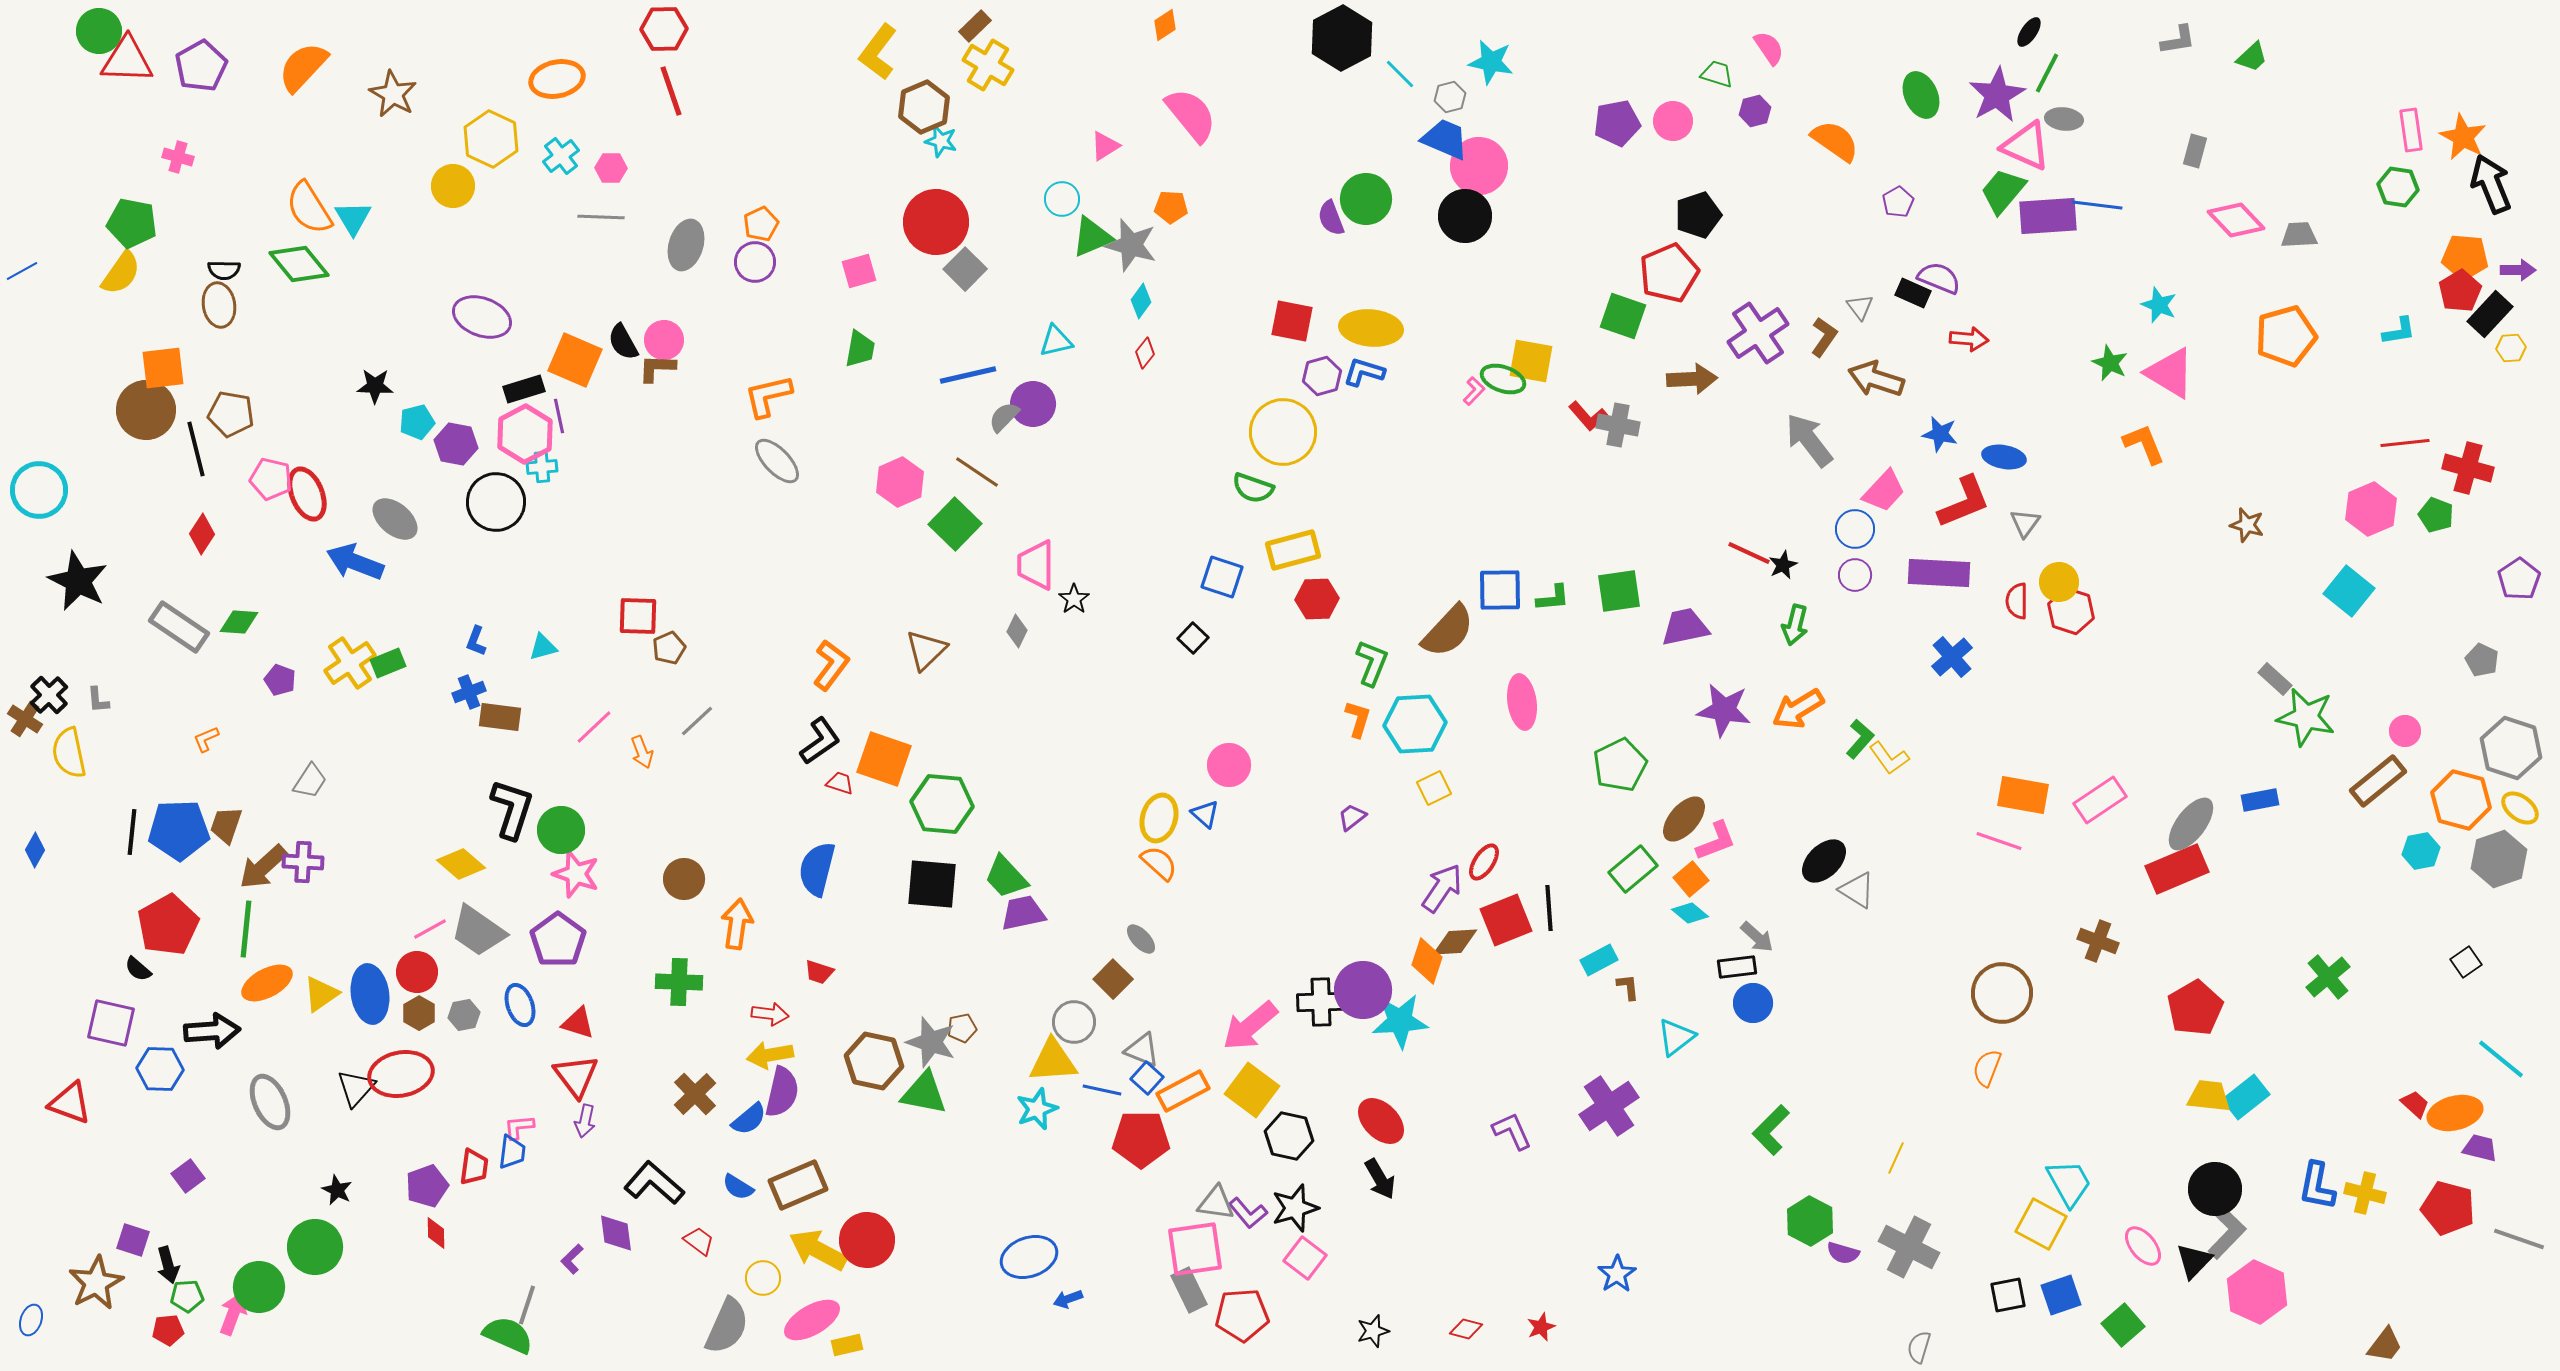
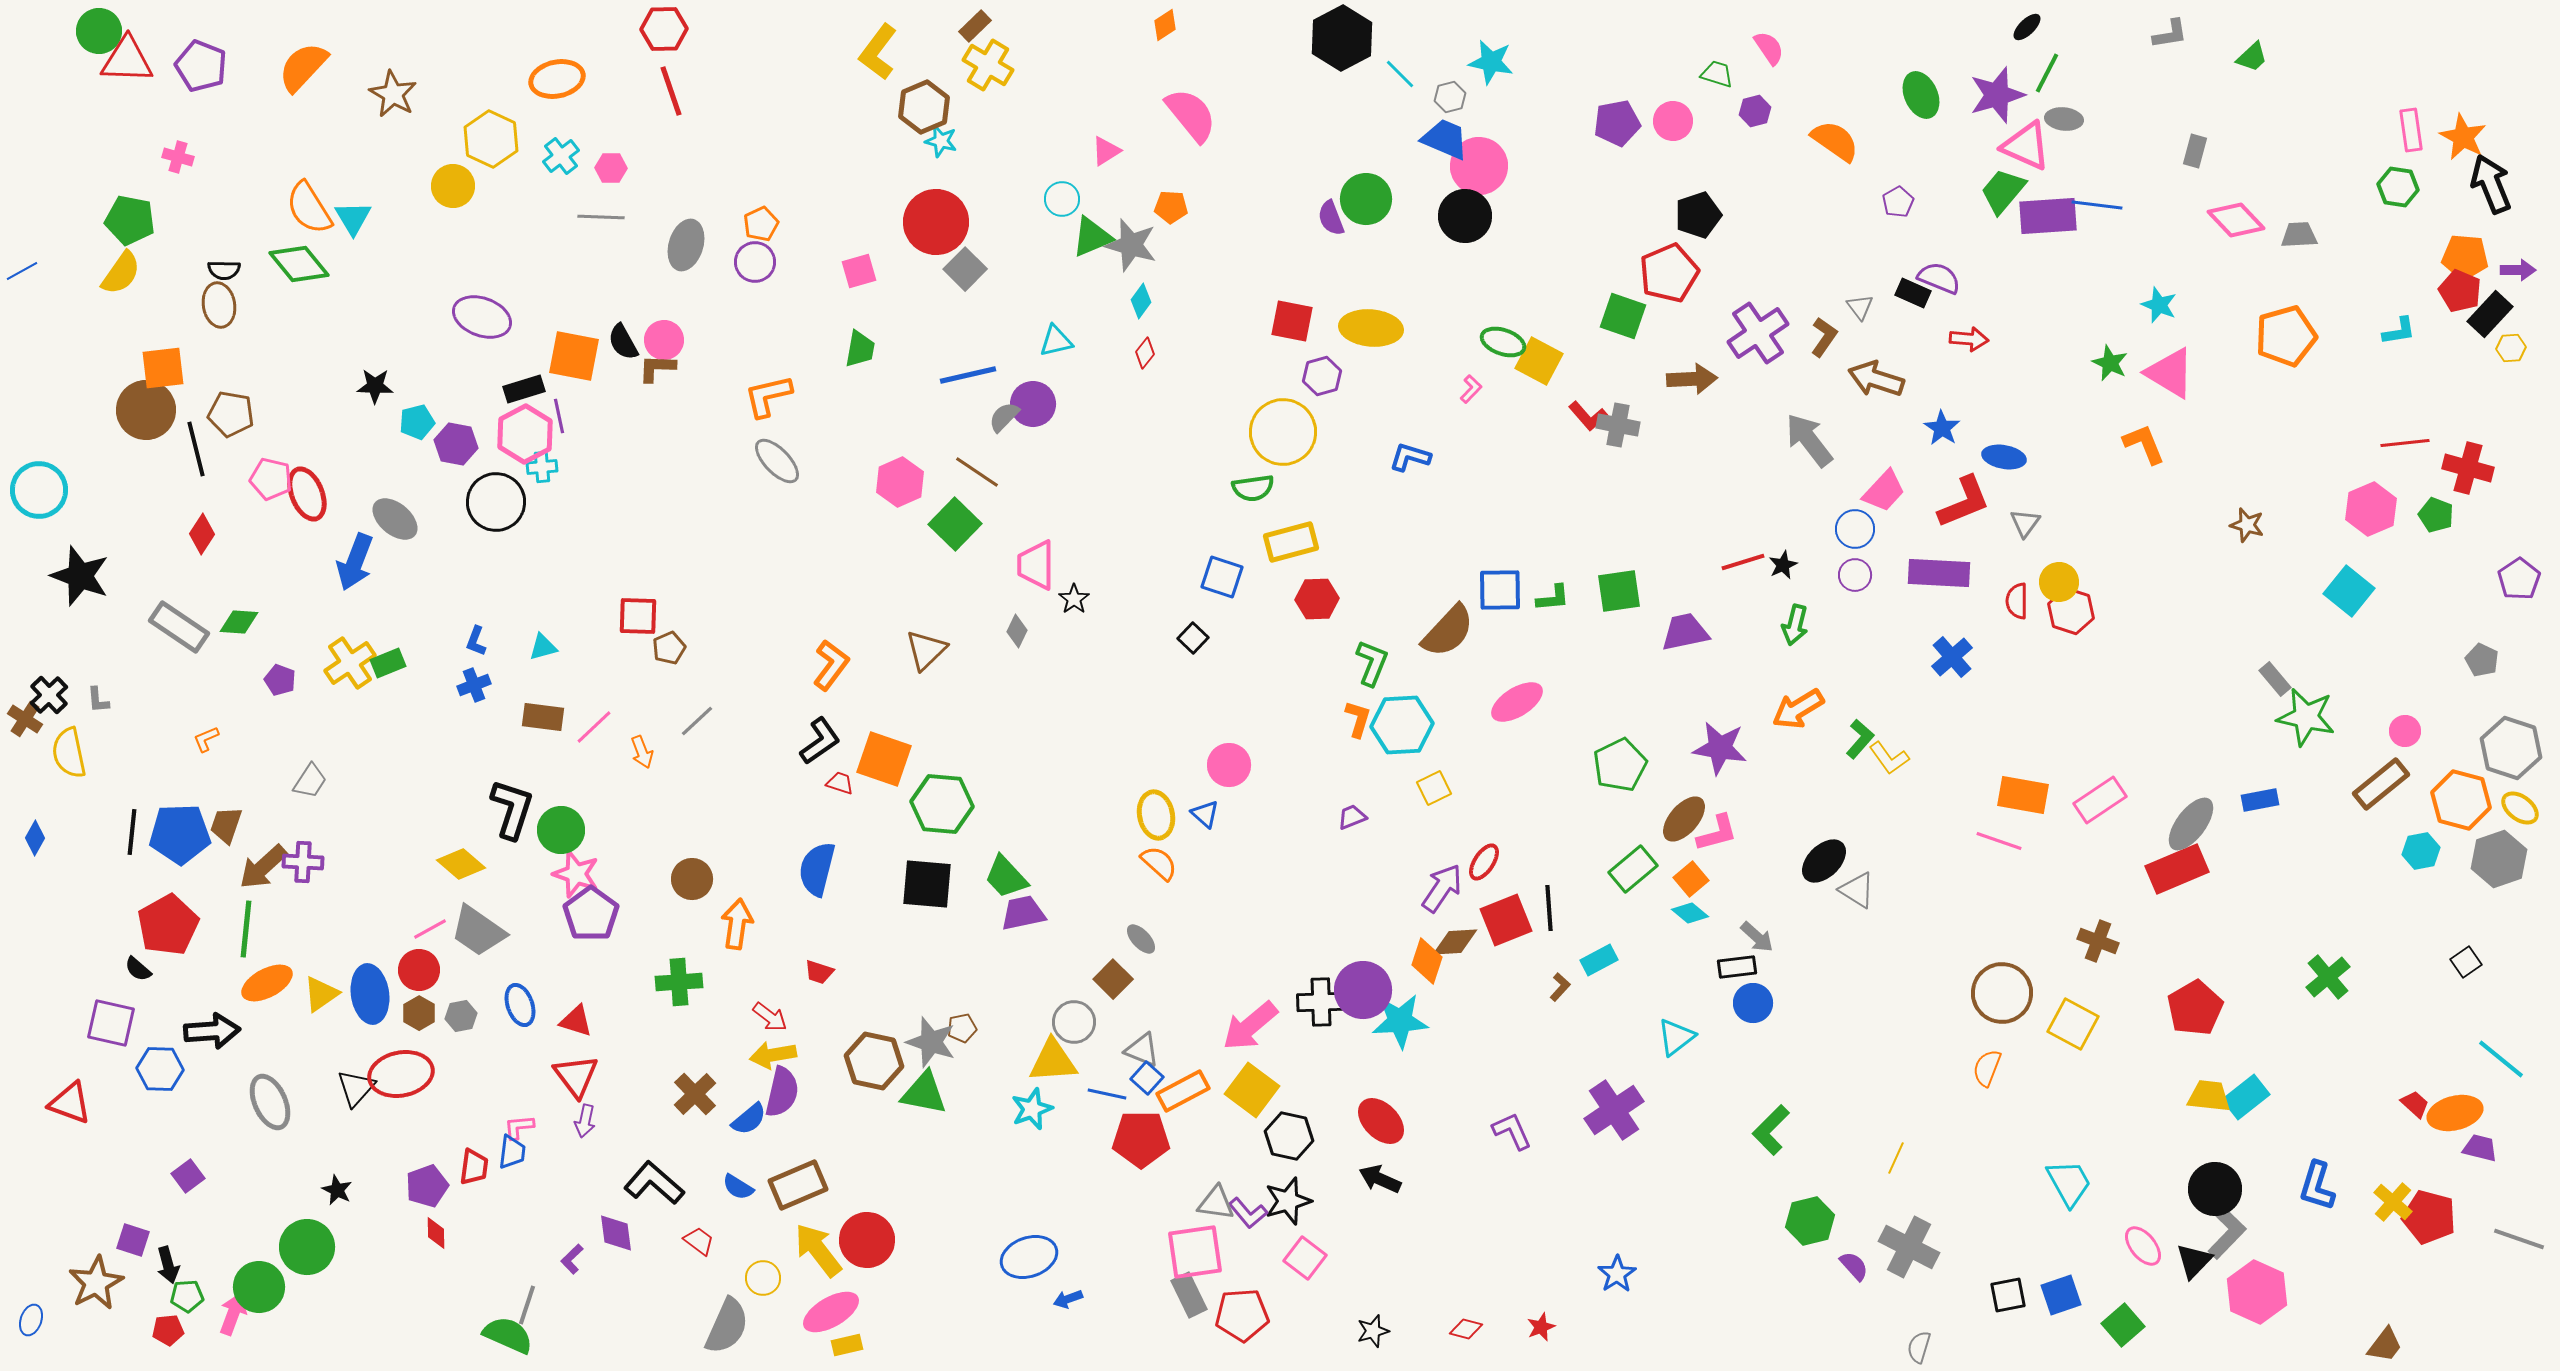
black ellipse at (2029, 32): moved 2 px left, 5 px up; rotated 12 degrees clockwise
gray L-shape at (2178, 40): moved 8 px left, 6 px up
purple pentagon at (201, 66): rotated 21 degrees counterclockwise
purple star at (1997, 95): rotated 12 degrees clockwise
pink triangle at (1105, 146): moved 1 px right, 5 px down
green pentagon at (132, 223): moved 2 px left, 3 px up
red pentagon at (2460, 291): rotated 18 degrees counterclockwise
orange square at (575, 360): moved 1 px left, 4 px up; rotated 12 degrees counterclockwise
yellow square at (1531, 361): moved 8 px right; rotated 18 degrees clockwise
blue L-shape at (1364, 372): moved 46 px right, 85 px down
green ellipse at (1503, 379): moved 37 px up
pink L-shape at (1474, 391): moved 3 px left, 2 px up
blue star at (1940, 434): moved 2 px right, 6 px up; rotated 21 degrees clockwise
green semicircle at (1253, 488): rotated 27 degrees counterclockwise
yellow rectangle at (1293, 550): moved 2 px left, 8 px up
red line at (1749, 553): moved 6 px left, 9 px down; rotated 42 degrees counterclockwise
blue arrow at (355, 562): rotated 90 degrees counterclockwise
black star at (78, 581): moved 2 px right, 5 px up; rotated 6 degrees counterclockwise
purple trapezoid at (1685, 627): moved 5 px down
gray rectangle at (2275, 679): rotated 8 degrees clockwise
blue cross at (469, 692): moved 5 px right, 7 px up
pink ellipse at (1522, 702): moved 5 px left; rotated 66 degrees clockwise
purple star at (1724, 710): moved 4 px left, 38 px down
brown rectangle at (500, 717): moved 43 px right
cyan hexagon at (1415, 724): moved 13 px left, 1 px down
brown rectangle at (2378, 781): moved 3 px right, 3 px down
purple trapezoid at (1352, 817): rotated 16 degrees clockwise
yellow ellipse at (1159, 818): moved 3 px left, 3 px up; rotated 27 degrees counterclockwise
blue pentagon at (179, 830): moved 1 px right, 4 px down
pink L-shape at (1716, 841): moved 1 px right, 8 px up; rotated 6 degrees clockwise
blue diamond at (35, 850): moved 12 px up
brown circle at (684, 879): moved 8 px right
black square at (932, 884): moved 5 px left
purple pentagon at (558, 940): moved 33 px right, 26 px up
red circle at (417, 972): moved 2 px right, 2 px up
green cross at (679, 982): rotated 6 degrees counterclockwise
brown L-shape at (1628, 987): moved 68 px left; rotated 48 degrees clockwise
red arrow at (770, 1014): moved 3 px down; rotated 30 degrees clockwise
gray hexagon at (464, 1015): moved 3 px left, 1 px down
red triangle at (578, 1023): moved 2 px left, 2 px up
yellow arrow at (770, 1055): moved 3 px right
blue line at (1102, 1090): moved 5 px right, 4 px down
purple cross at (1609, 1106): moved 5 px right, 4 px down
cyan star at (1037, 1109): moved 5 px left
black arrow at (1380, 1179): rotated 144 degrees clockwise
blue L-shape at (2317, 1186): rotated 6 degrees clockwise
yellow cross at (2365, 1193): moved 28 px right, 9 px down; rotated 27 degrees clockwise
black star at (1295, 1208): moved 7 px left, 7 px up
red pentagon at (2448, 1208): moved 19 px left, 9 px down
green hexagon at (1810, 1221): rotated 18 degrees clockwise
yellow square at (2041, 1224): moved 32 px right, 200 px up
green circle at (315, 1247): moved 8 px left
pink square at (1195, 1249): moved 3 px down
yellow arrow at (818, 1250): rotated 24 degrees clockwise
purple semicircle at (1843, 1253): moved 11 px right, 13 px down; rotated 148 degrees counterclockwise
gray rectangle at (1189, 1290): moved 5 px down
pink ellipse at (812, 1320): moved 19 px right, 8 px up
